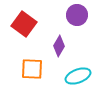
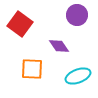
red square: moved 4 px left
purple diamond: rotated 65 degrees counterclockwise
